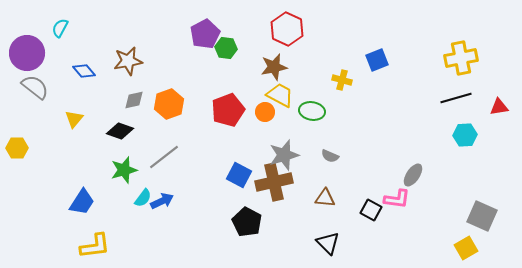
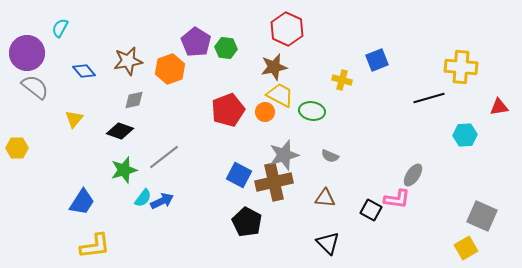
purple pentagon at (205, 34): moved 9 px left, 8 px down; rotated 12 degrees counterclockwise
yellow cross at (461, 58): moved 9 px down; rotated 16 degrees clockwise
black line at (456, 98): moved 27 px left
orange hexagon at (169, 104): moved 1 px right, 35 px up
